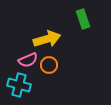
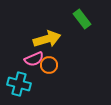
green rectangle: moved 1 px left; rotated 18 degrees counterclockwise
pink semicircle: moved 6 px right, 1 px up
cyan cross: moved 1 px up
